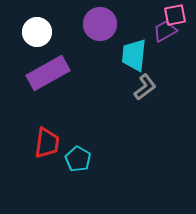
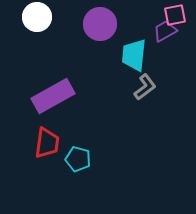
white circle: moved 15 px up
purple rectangle: moved 5 px right, 23 px down
cyan pentagon: rotated 15 degrees counterclockwise
